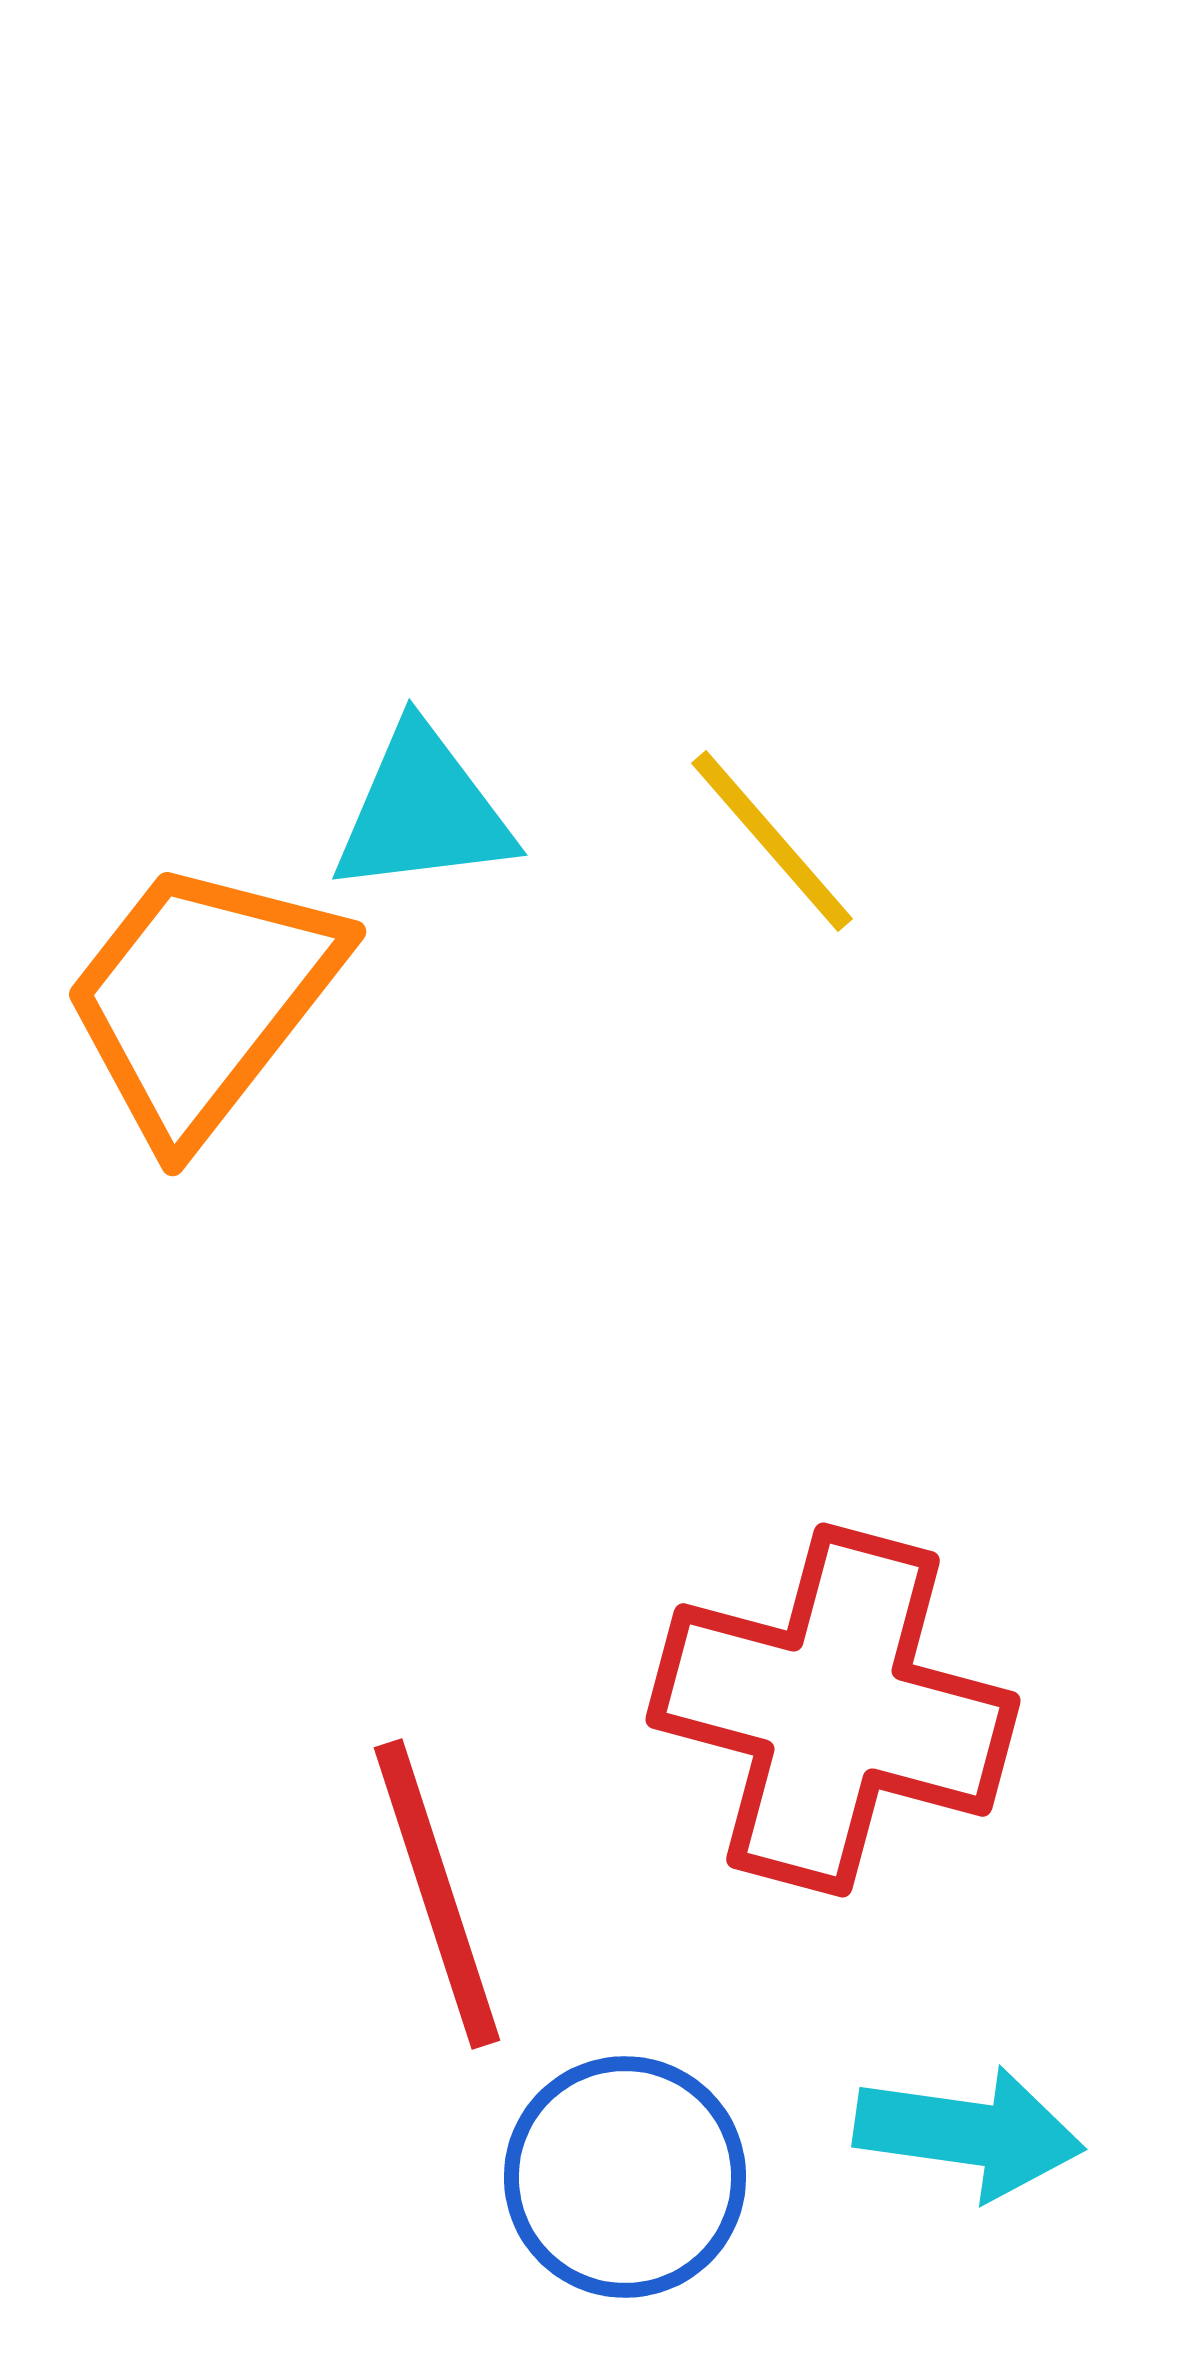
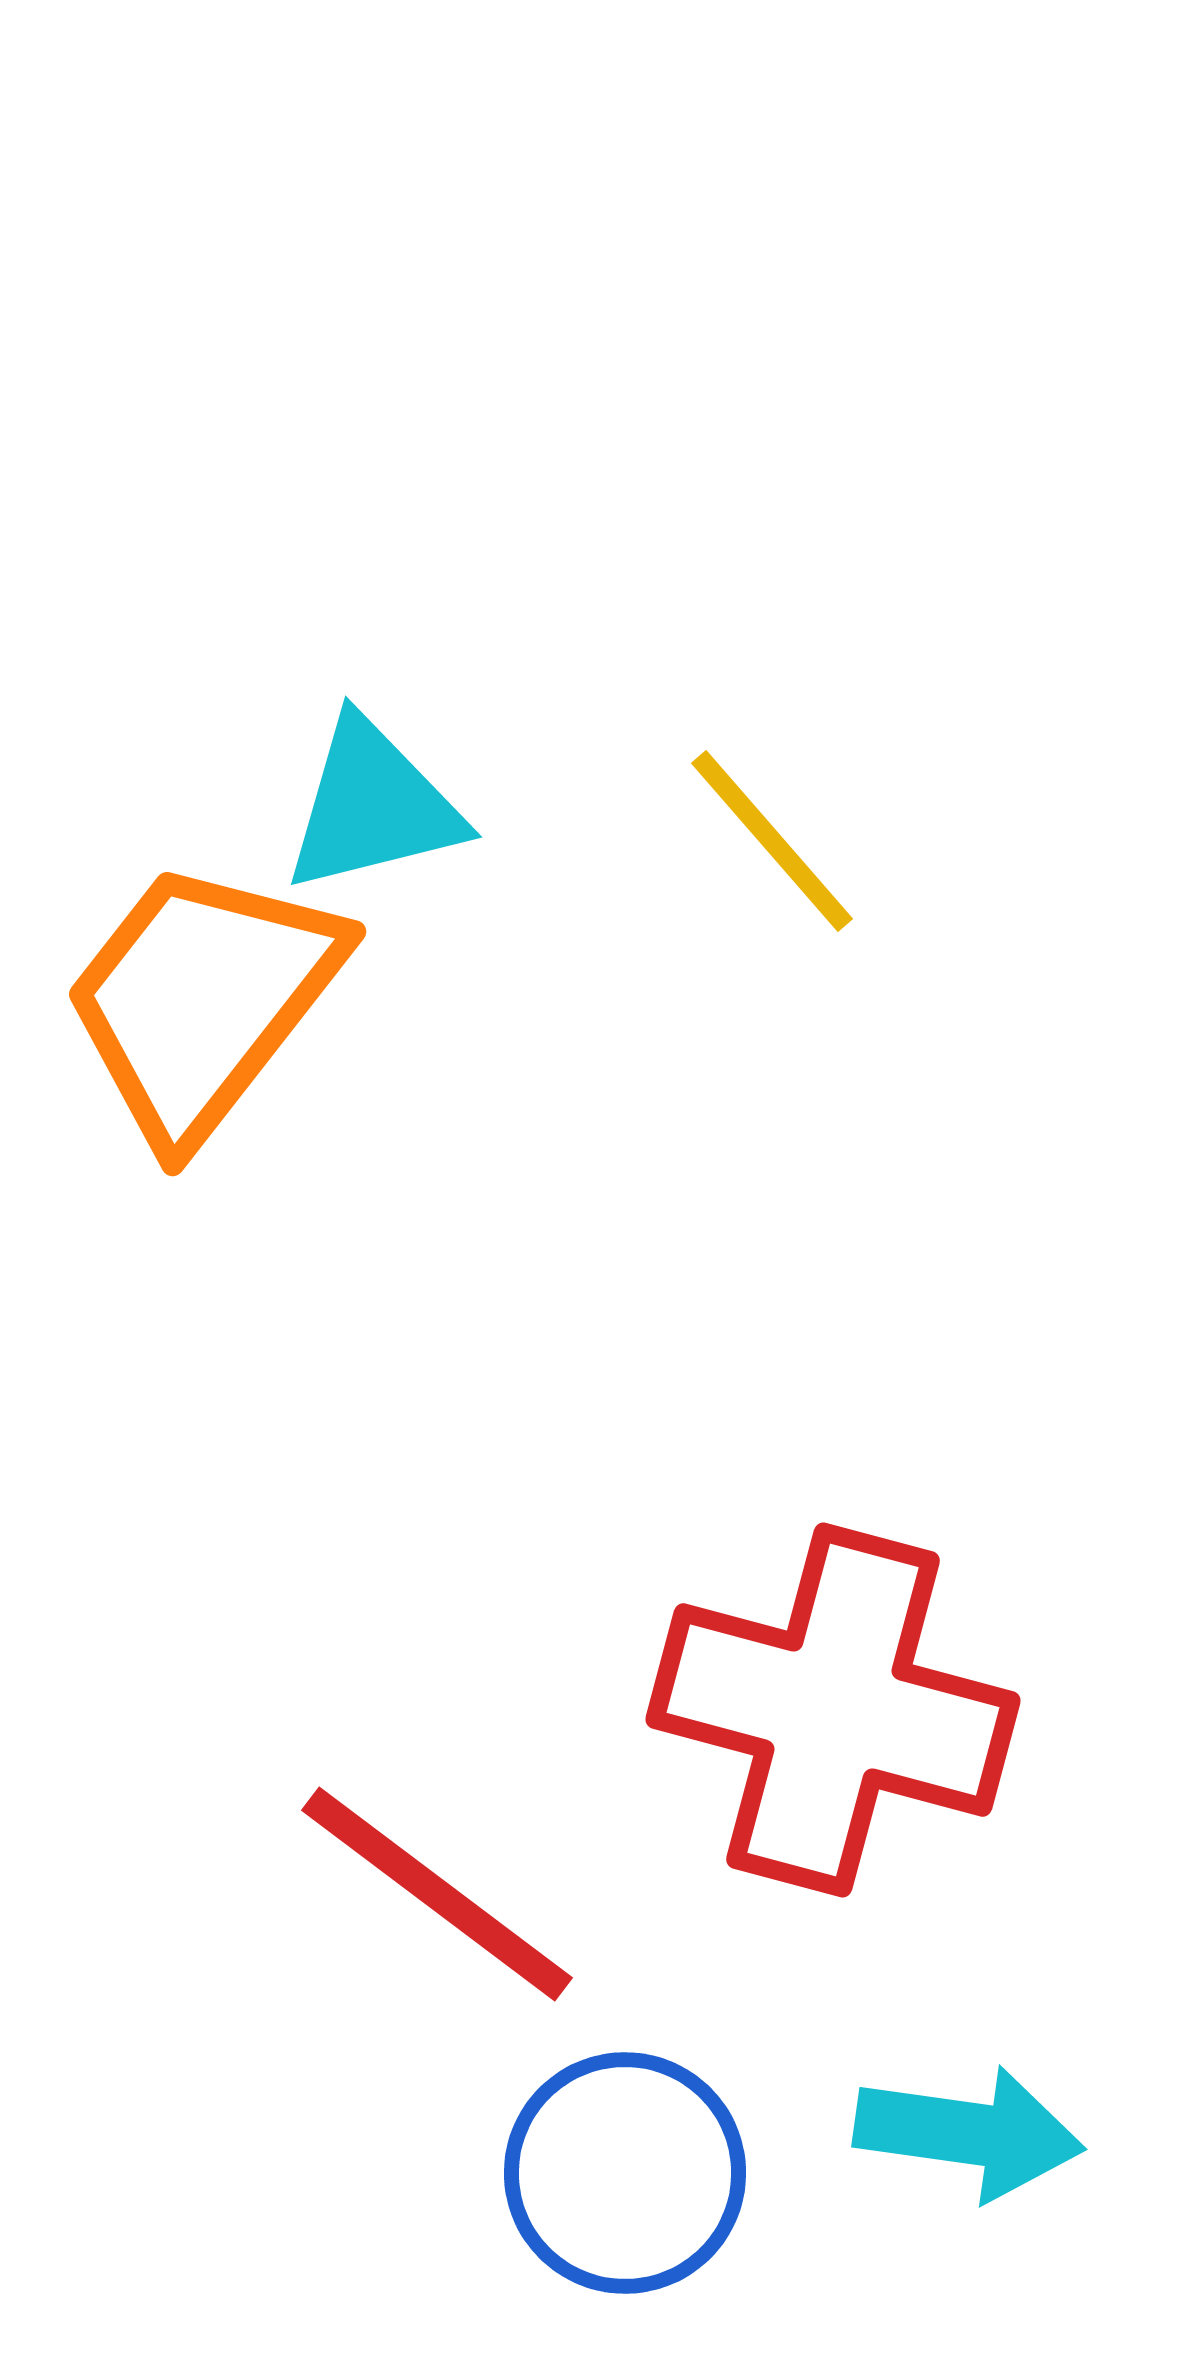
cyan triangle: moved 50 px left, 5 px up; rotated 7 degrees counterclockwise
red line: rotated 35 degrees counterclockwise
blue circle: moved 4 px up
